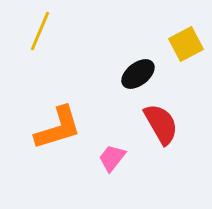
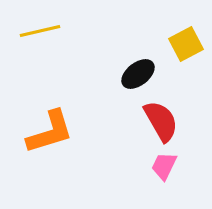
yellow line: rotated 54 degrees clockwise
red semicircle: moved 3 px up
orange L-shape: moved 8 px left, 4 px down
pink trapezoid: moved 52 px right, 8 px down; rotated 12 degrees counterclockwise
